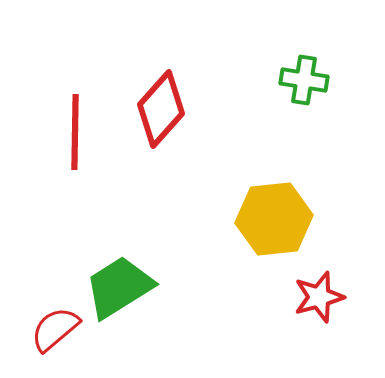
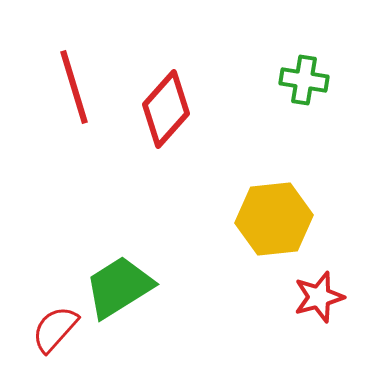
red diamond: moved 5 px right
red line: moved 1 px left, 45 px up; rotated 18 degrees counterclockwise
red semicircle: rotated 8 degrees counterclockwise
